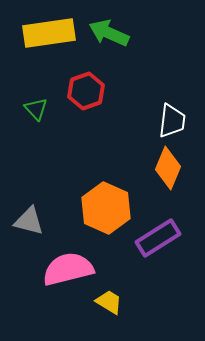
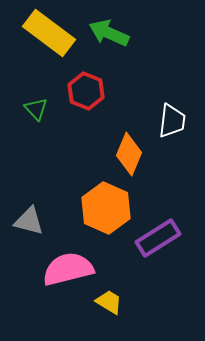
yellow rectangle: rotated 45 degrees clockwise
red hexagon: rotated 18 degrees counterclockwise
orange diamond: moved 39 px left, 14 px up
